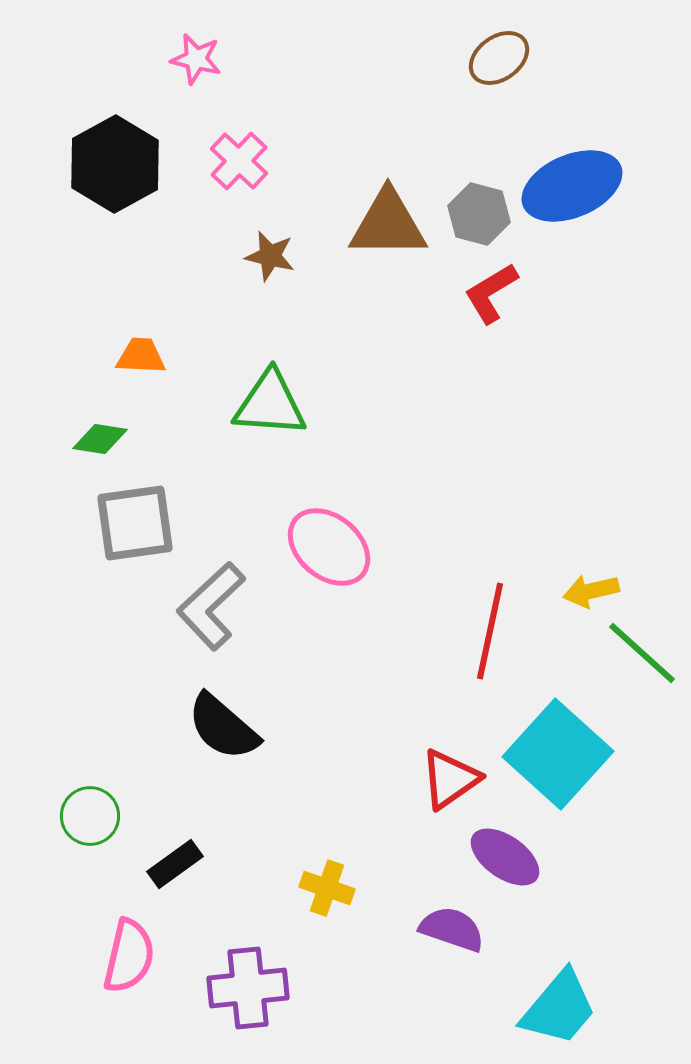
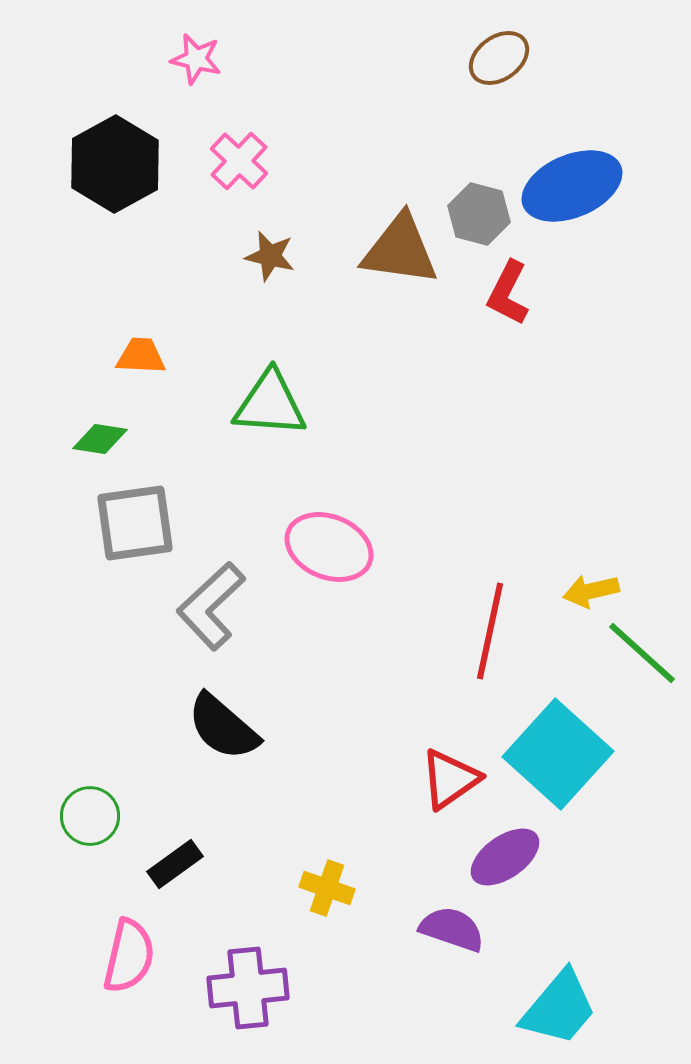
brown triangle: moved 12 px right, 26 px down; rotated 8 degrees clockwise
red L-shape: moved 17 px right; rotated 32 degrees counterclockwise
pink ellipse: rotated 18 degrees counterclockwise
purple ellipse: rotated 70 degrees counterclockwise
